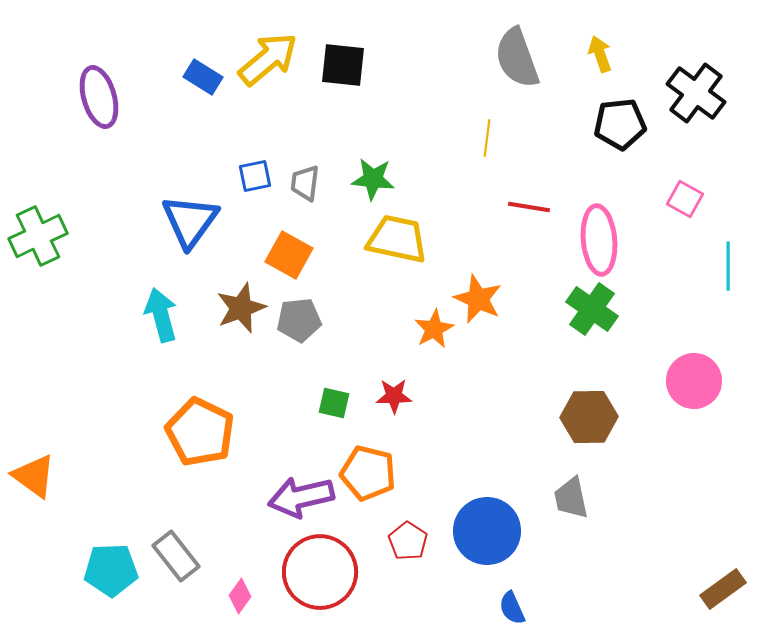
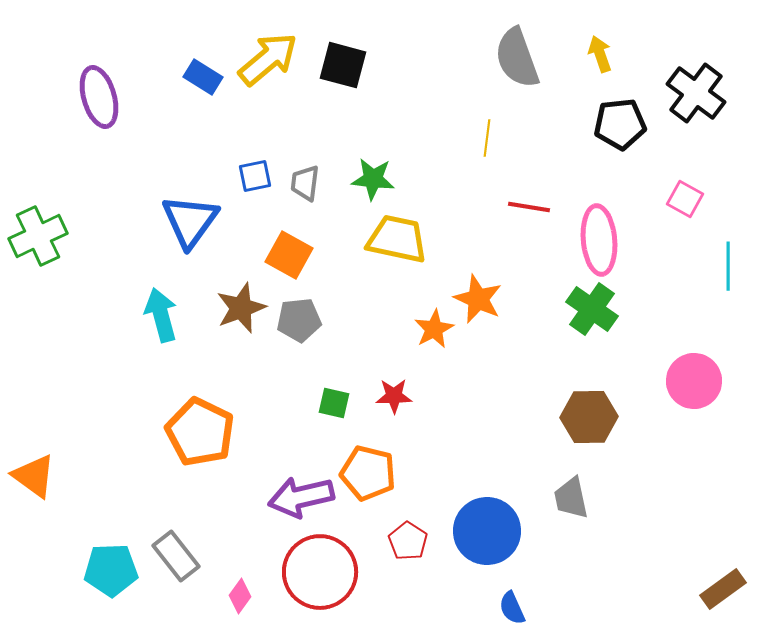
black square at (343, 65): rotated 9 degrees clockwise
